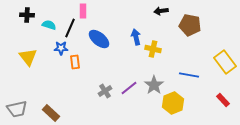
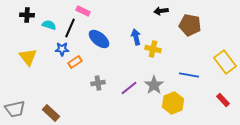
pink rectangle: rotated 64 degrees counterclockwise
blue star: moved 1 px right, 1 px down
orange rectangle: rotated 64 degrees clockwise
gray cross: moved 7 px left, 8 px up; rotated 24 degrees clockwise
gray trapezoid: moved 2 px left
